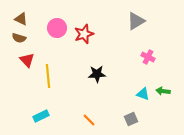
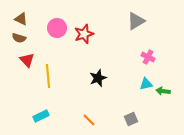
black star: moved 1 px right, 4 px down; rotated 18 degrees counterclockwise
cyan triangle: moved 3 px right, 10 px up; rotated 32 degrees counterclockwise
